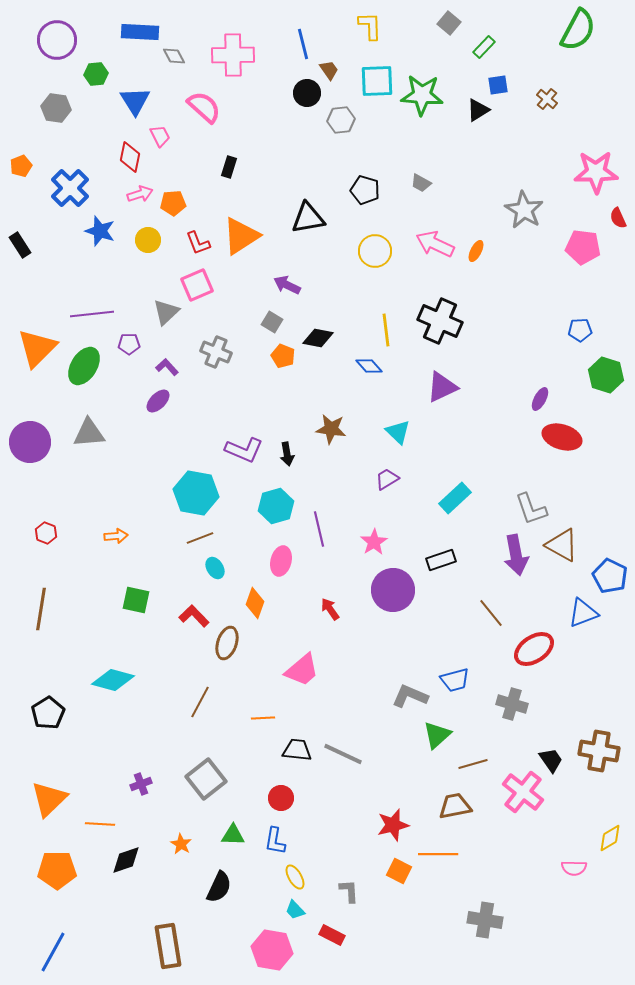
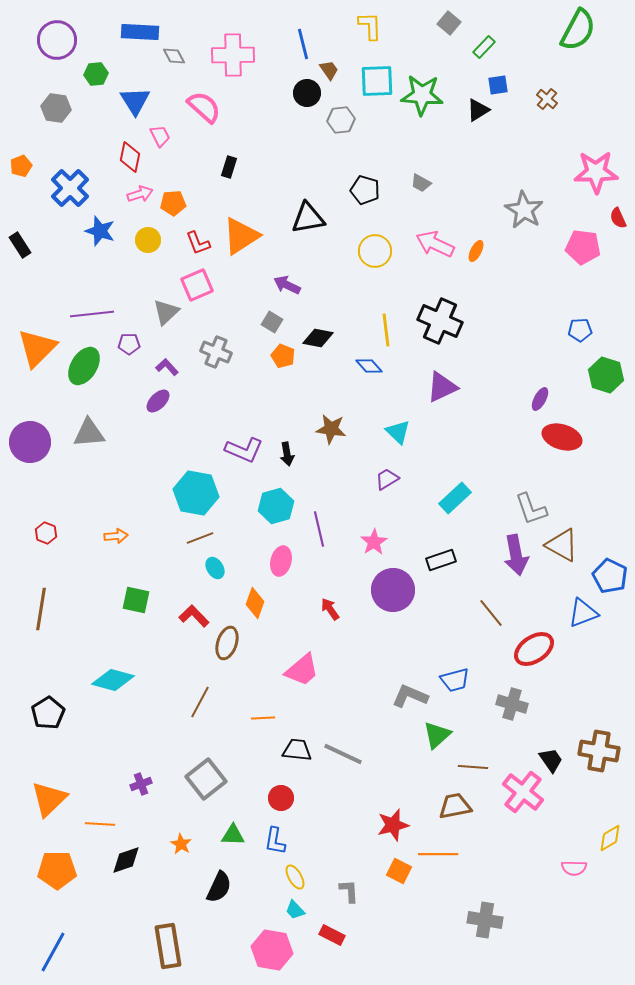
brown line at (473, 764): moved 3 px down; rotated 20 degrees clockwise
